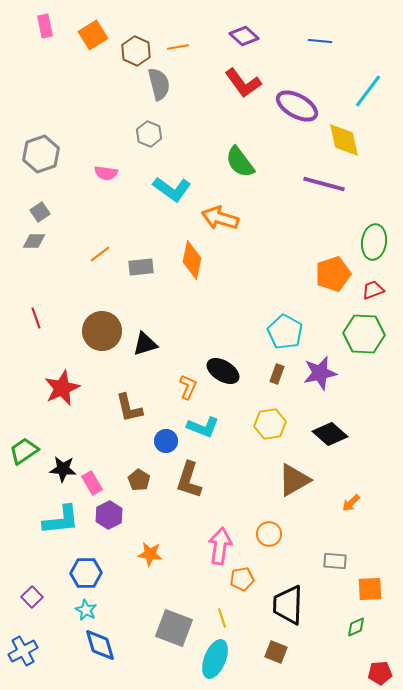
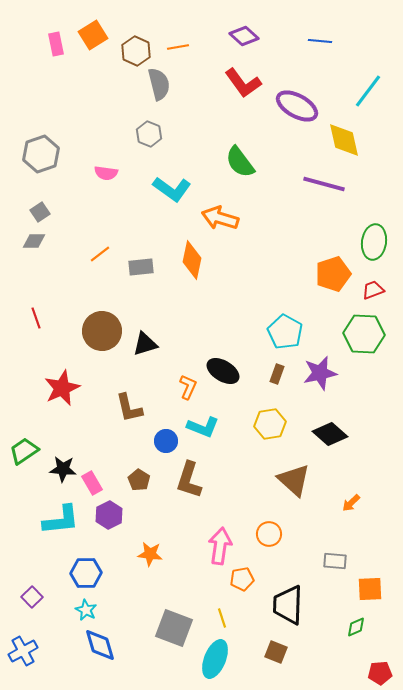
pink rectangle at (45, 26): moved 11 px right, 18 px down
brown triangle at (294, 480): rotated 48 degrees counterclockwise
